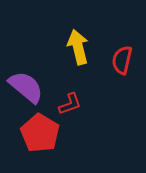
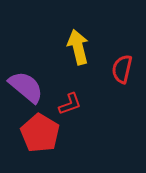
red semicircle: moved 9 px down
